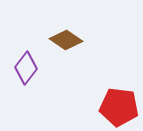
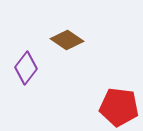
brown diamond: moved 1 px right
